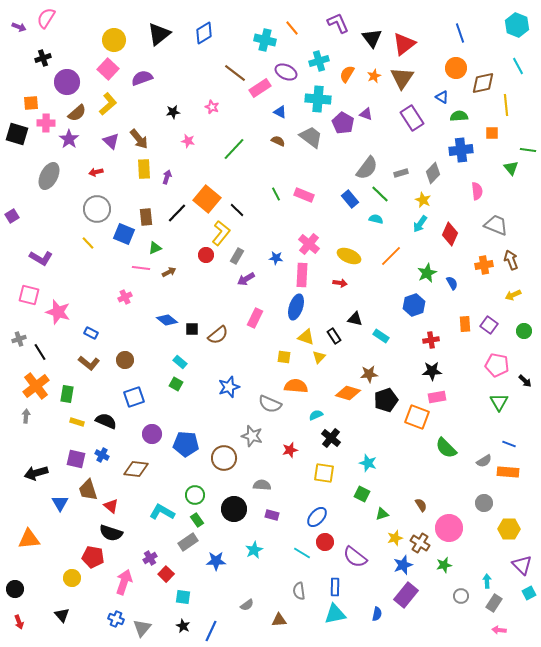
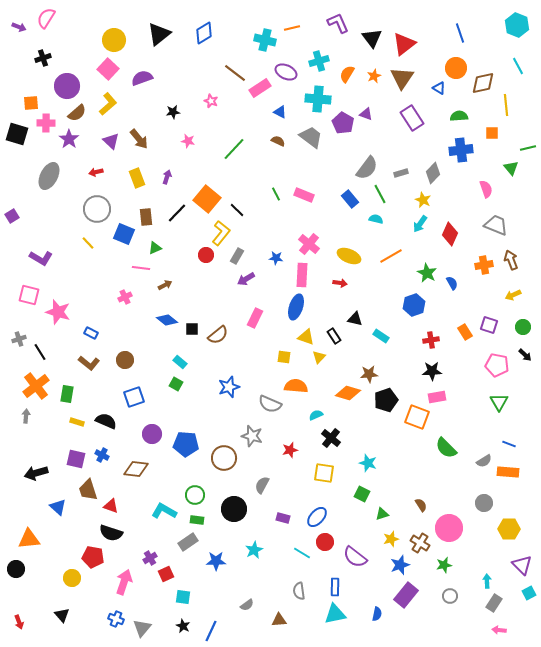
orange line at (292, 28): rotated 63 degrees counterclockwise
purple circle at (67, 82): moved 4 px down
blue triangle at (442, 97): moved 3 px left, 9 px up
pink star at (212, 107): moved 1 px left, 6 px up
green line at (528, 150): moved 2 px up; rotated 21 degrees counterclockwise
yellow rectangle at (144, 169): moved 7 px left, 9 px down; rotated 18 degrees counterclockwise
pink semicircle at (477, 191): moved 9 px right, 2 px up; rotated 12 degrees counterclockwise
green line at (380, 194): rotated 18 degrees clockwise
orange line at (391, 256): rotated 15 degrees clockwise
brown arrow at (169, 272): moved 4 px left, 13 px down
green star at (427, 273): rotated 18 degrees counterclockwise
orange rectangle at (465, 324): moved 8 px down; rotated 28 degrees counterclockwise
purple square at (489, 325): rotated 18 degrees counterclockwise
green circle at (524, 331): moved 1 px left, 4 px up
black arrow at (525, 381): moved 26 px up
gray semicircle at (262, 485): rotated 66 degrees counterclockwise
blue triangle at (60, 503): moved 2 px left, 4 px down; rotated 18 degrees counterclockwise
red triangle at (111, 506): rotated 21 degrees counterclockwise
cyan L-shape at (162, 512): moved 2 px right, 1 px up
purple rectangle at (272, 515): moved 11 px right, 3 px down
green rectangle at (197, 520): rotated 48 degrees counterclockwise
yellow star at (395, 538): moved 4 px left, 1 px down
blue star at (403, 565): moved 3 px left
red square at (166, 574): rotated 21 degrees clockwise
black circle at (15, 589): moved 1 px right, 20 px up
gray circle at (461, 596): moved 11 px left
